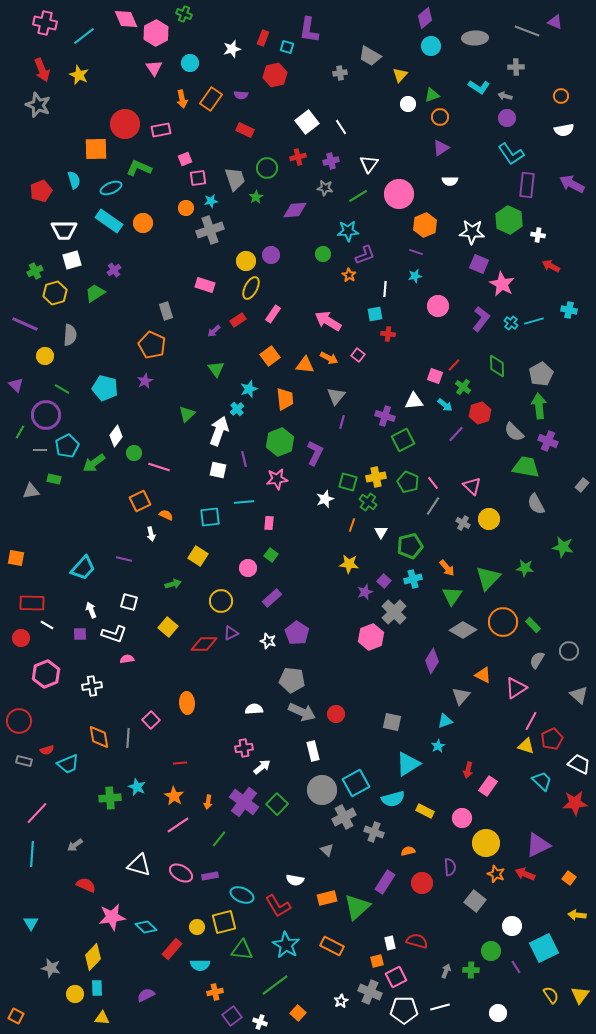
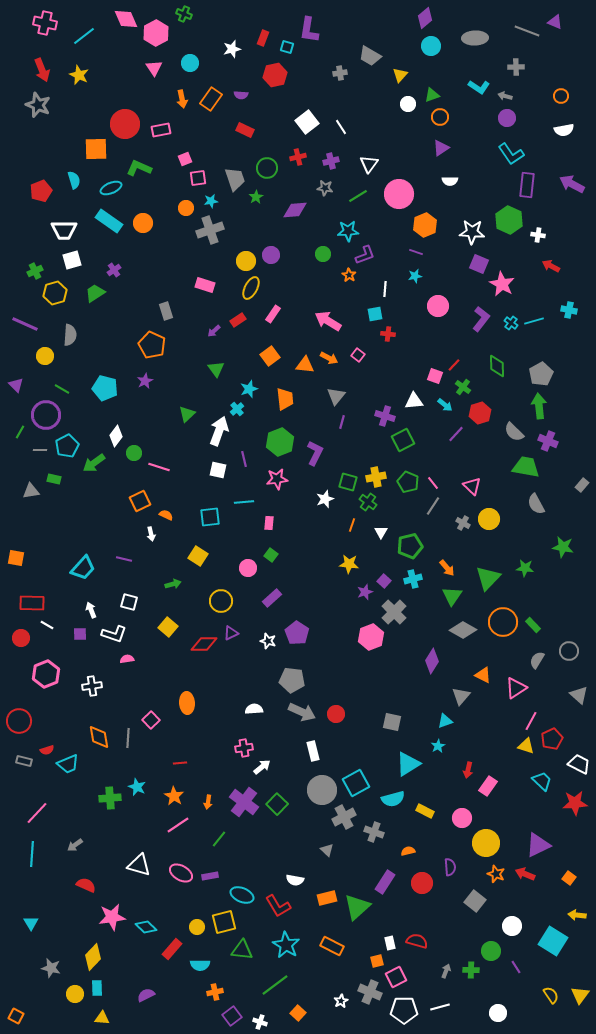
cyan square at (544, 948): moved 9 px right, 7 px up; rotated 32 degrees counterclockwise
